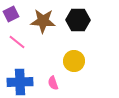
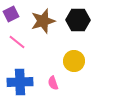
brown star: rotated 20 degrees counterclockwise
